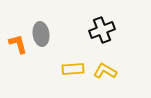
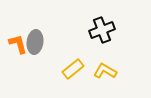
gray ellipse: moved 6 px left, 8 px down; rotated 15 degrees clockwise
yellow rectangle: rotated 35 degrees counterclockwise
